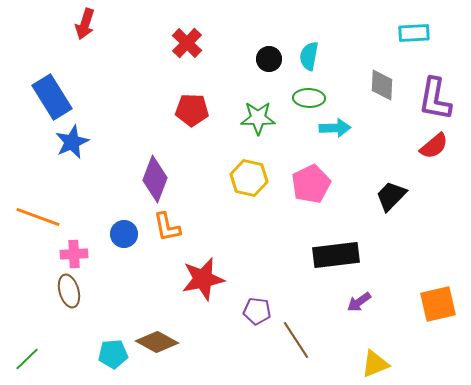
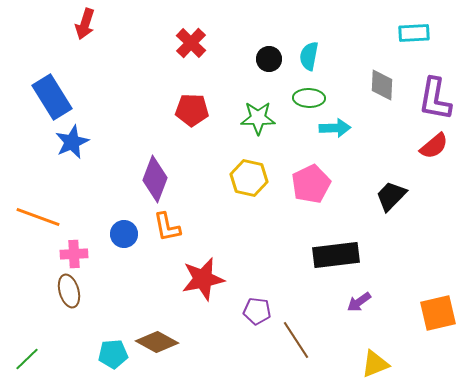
red cross: moved 4 px right
orange square: moved 9 px down
